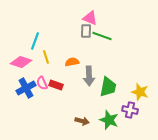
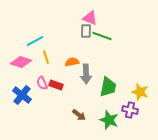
cyan line: rotated 42 degrees clockwise
gray arrow: moved 3 px left, 2 px up
blue cross: moved 4 px left, 7 px down; rotated 24 degrees counterclockwise
brown arrow: moved 3 px left, 6 px up; rotated 24 degrees clockwise
